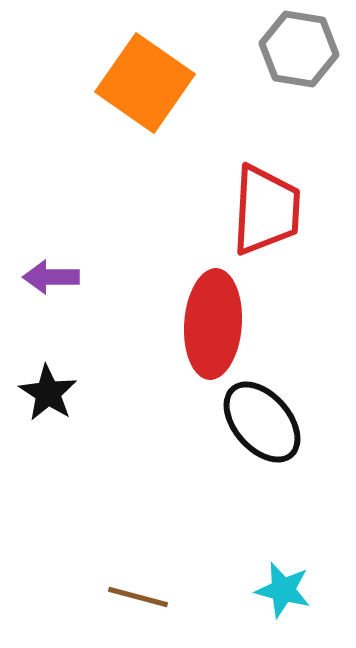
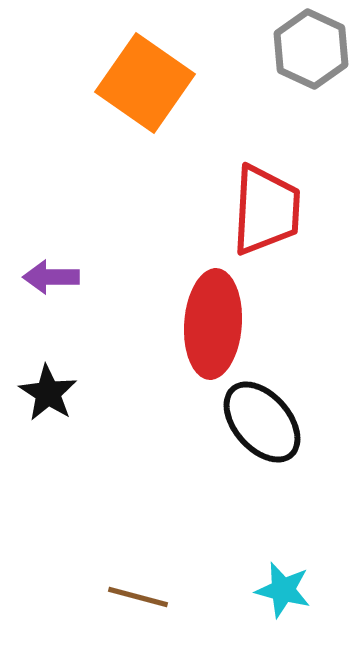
gray hexagon: moved 12 px right; rotated 16 degrees clockwise
